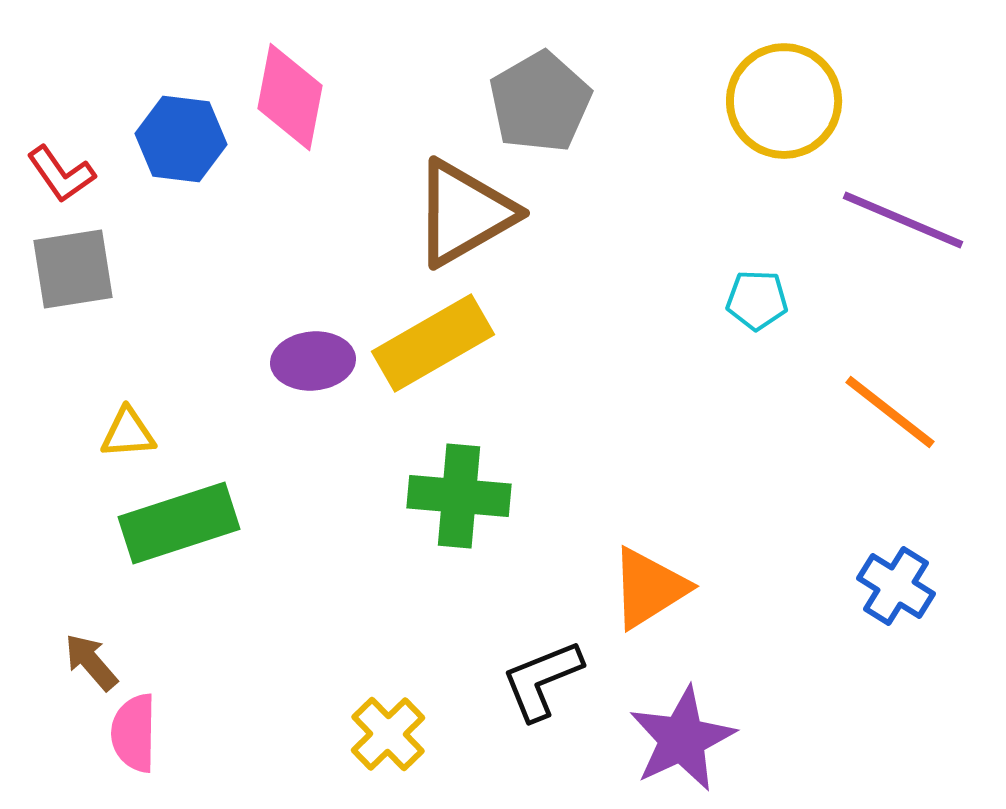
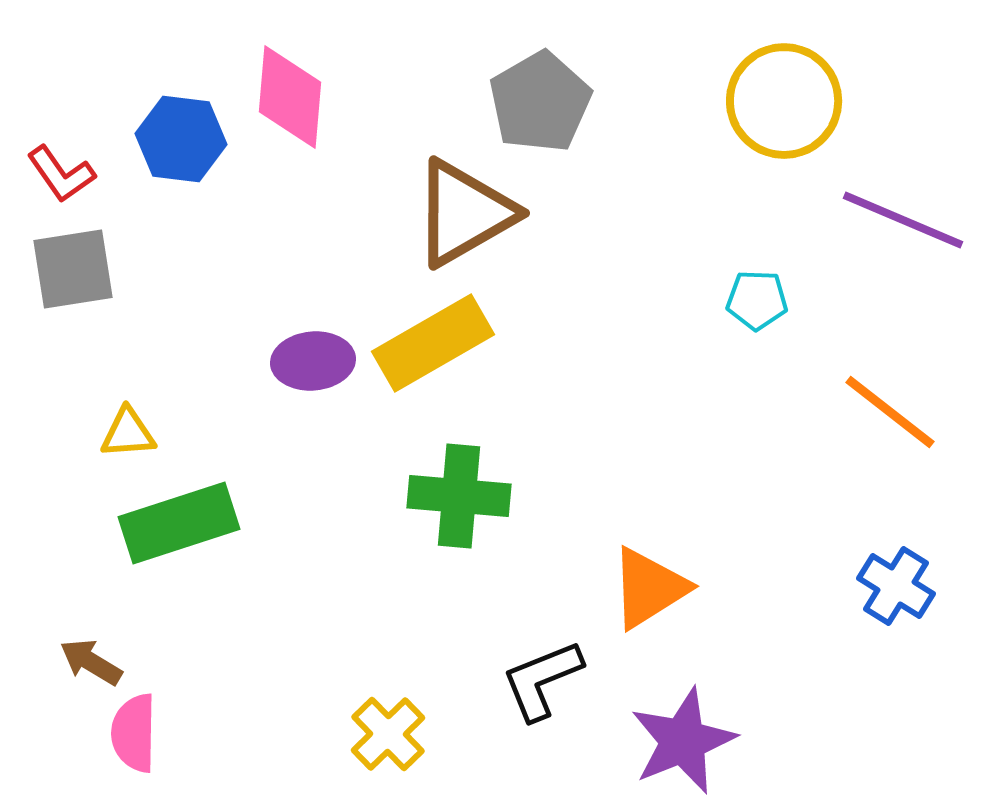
pink diamond: rotated 6 degrees counterclockwise
brown arrow: rotated 18 degrees counterclockwise
purple star: moved 1 px right, 2 px down; rotated 3 degrees clockwise
